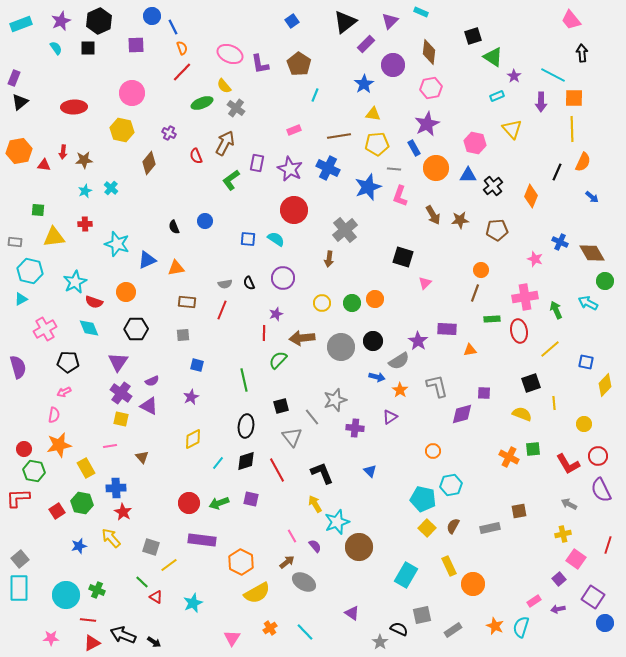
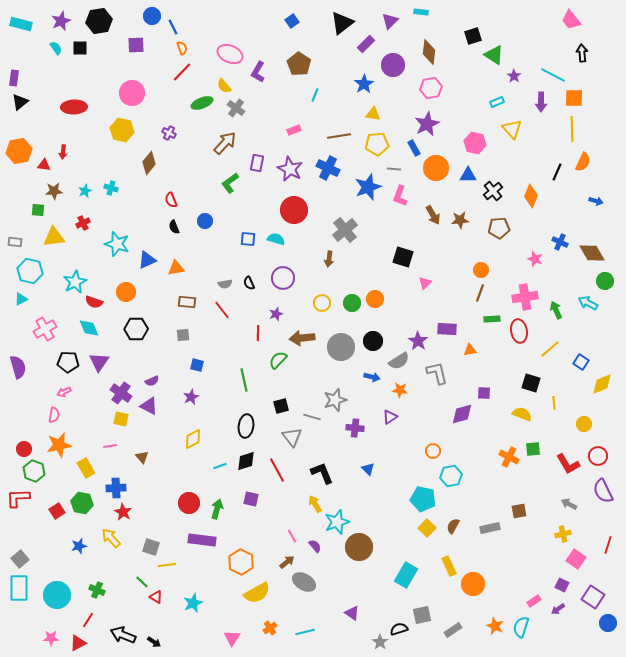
cyan rectangle at (421, 12): rotated 16 degrees counterclockwise
black hexagon at (99, 21): rotated 15 degrees clockwise
black triangle at (345, 22): moved 3 px left, 1 px down
cyan rectangle at (21, 24): rotated 35 degrees clockwise
black square at (88, 48): moved 8 px left
green triangle at (493, 57): moved 1 px right, 2 px up
purple L-shape at (260, 64): moved 2 px left, 8 px down; rotated 40 degrees clockwise
purple rectangle at (14, 78): rotated 14 degrees counterclockwise
cyan rectangle at (497, 96): moved 6 px down
brown arrow at (225, 143): rotated 15 degrees clockwise
red semicircle at (196, 156): moved 25 px left, 44 px down
brown star at (84, 160): moved 30 px left, 31 px down
green L-shape at (231, 180): moved 1 px left, 3 px down
black cross at (493, 186): moved 5 px down
cyan cross at (111, 188): rotated 24 degrees counterclockwise
blue arrow at (592, 197): moved 4 px right, 4 px down; rotated 24 degrees counterclockwise
red cross at (85, 224): moved 2 px left, 1 px up; rotated 24 degrees counterclockwise
brown pentagon at (497, 230): moved 2 px right, 2 px up
cyan semicircle at (276, 239): rotated 18 degrees counterclockwise
brown line at (475, 293): moved 5 px right
red line at (222, 310): rotated 60 degrees counterclockwise
red line at (264, 333): moved 6 px left
purple triangle at (118, 362): moved 19 px left
blue square at (586, 362): moved 5 px left; rotated 21 degrees clockwise
blue arrow at (377, 377): moved 5 px left
black square at (531, 383): rotated 36 degrees clockwise
yellow diamond at (605, 385): moved 3 px left, 1 px up; rotated 25 degrees clockwise
gray L-shape at (437, 386): moved 13 px up
orange star at (400, 390): rotated 28 degrees counterclockwise
gray line at (312, 417): rotated 36 degrees counterclockwise
cyan line at (218, 463): moved 2 px right, 3 px down; rotated 32 degrees clockwise
green hexagon at (34, 471): rotated 10 degrees clockwise
blue triangle at (370, 471): moved 2 px left, 2 px up
cyan hexagon at (451, 485): moved 9 px up
purple semicircle at (601, 490): moved 2 px right, 1 px down
green arrow at (219, 503): moved 2 px left, 6 px down; rotated 126 degrees clockwise
yellow line at (169, 565): moved 2 px left; rotated 30 degrees clockwise
purple square at (559, 579): moved 3 px right, 6 px down; rotated 24 degrees counterclockwise
cyan circle at (66, 595): moved 9 px left
purple arrow at (558, 609): rotated 24 degrees counterclockwise
red line at (88, 620): rotated 63 degrees counterclockwise
blue circle at (605, 623): moved 3 px right
black semicircle at (399, 629): rotated 42 degrees counterclockwise
cyan line at (305, 632): rotated 60 degrees counterclockwise
red triangle at (92, 643): moved 14 px left
